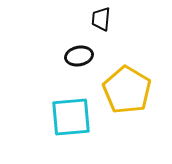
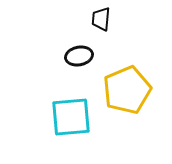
yellow pentagon: rotated 18 degrees clockwise
